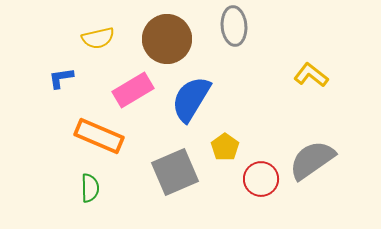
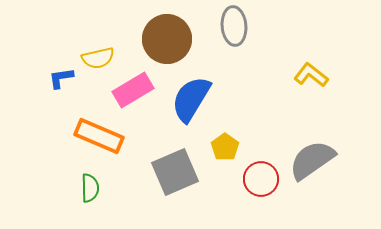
yellow semicircle: moved 20 px down
